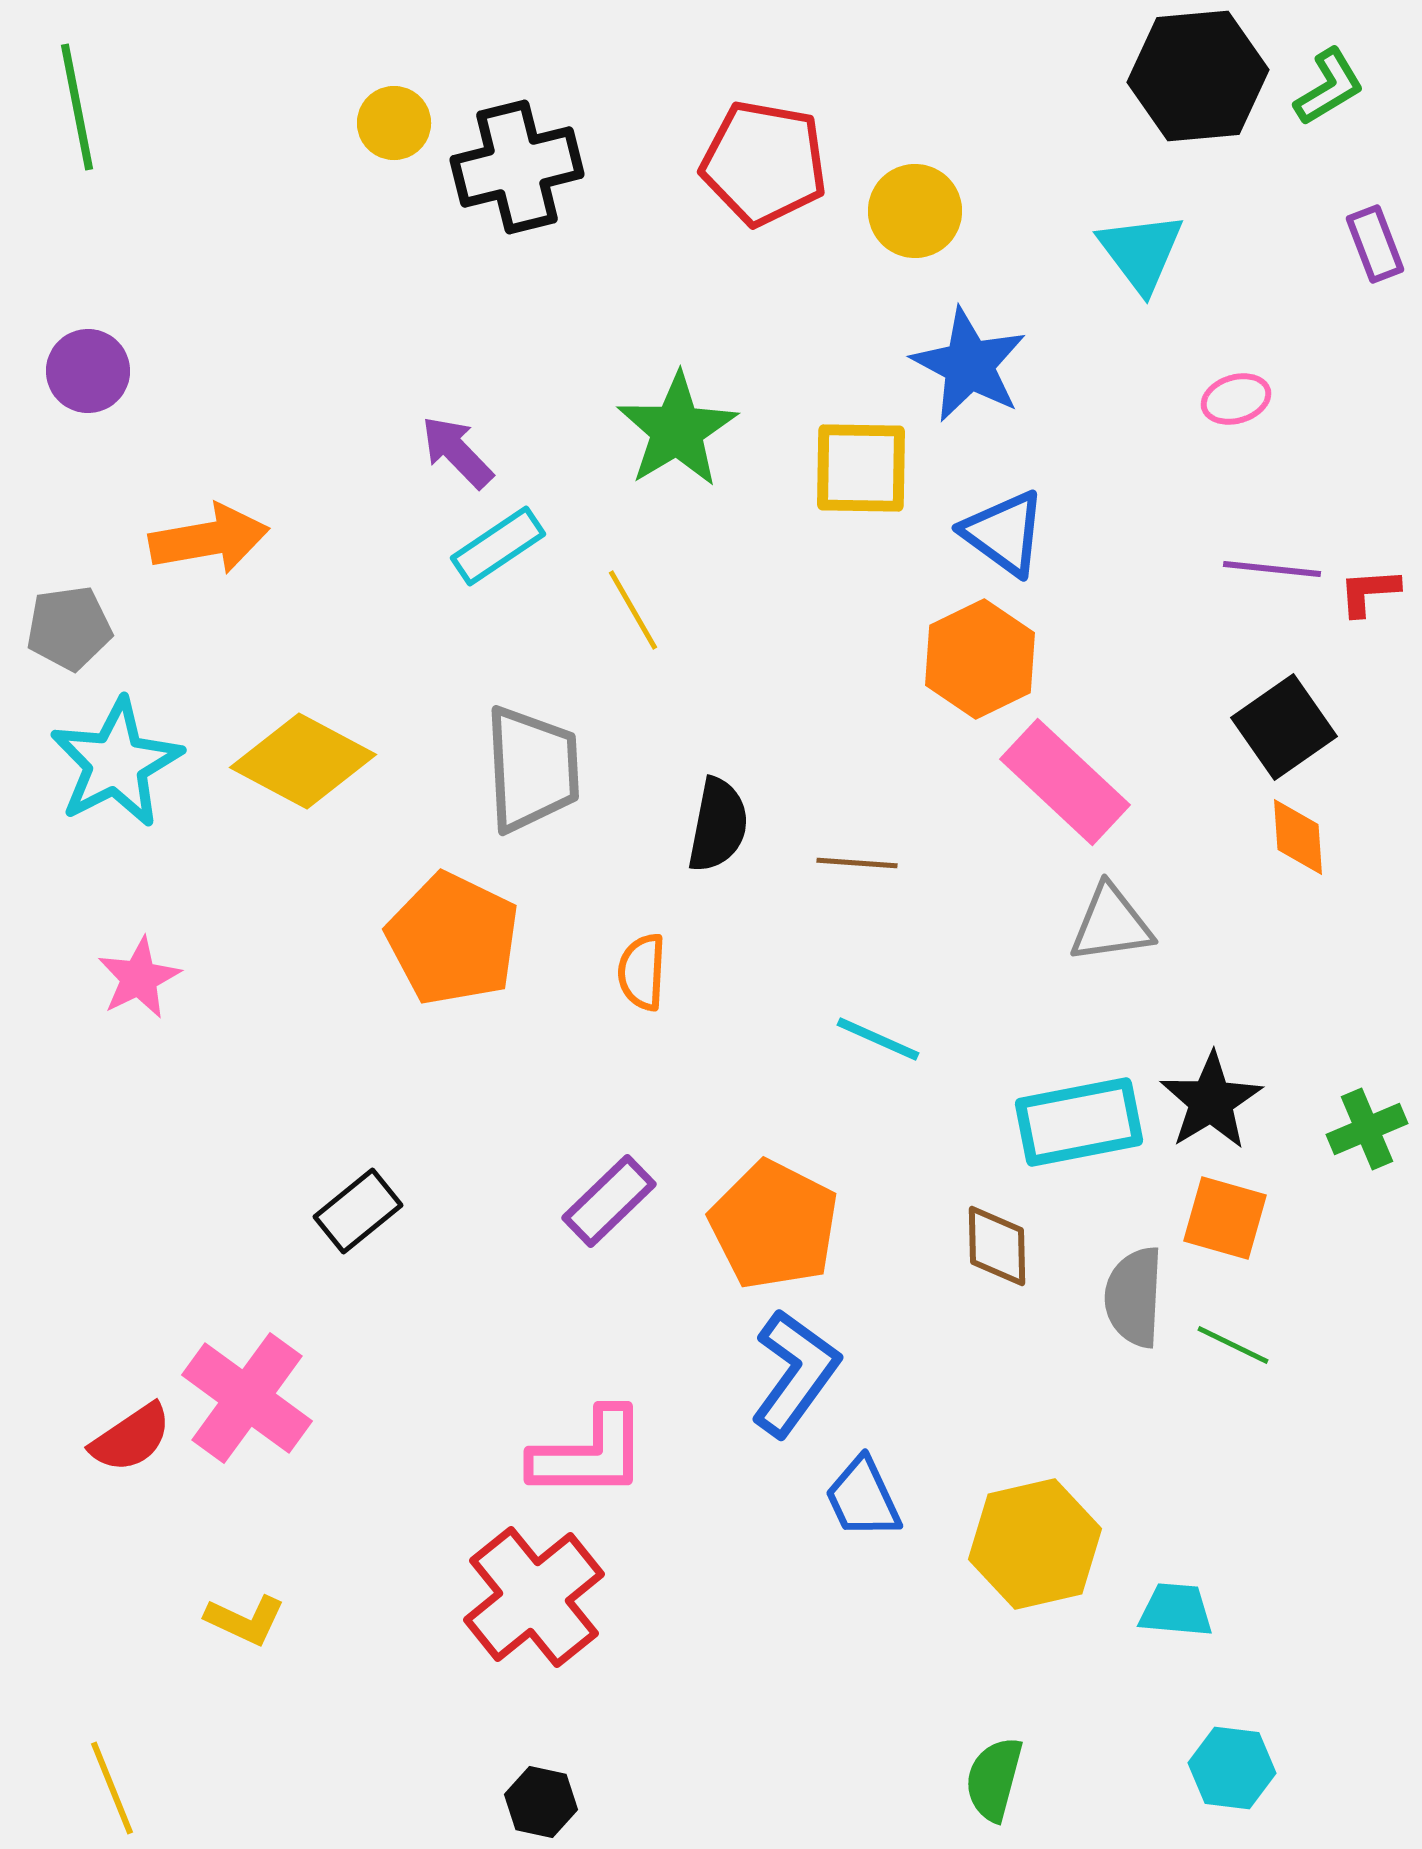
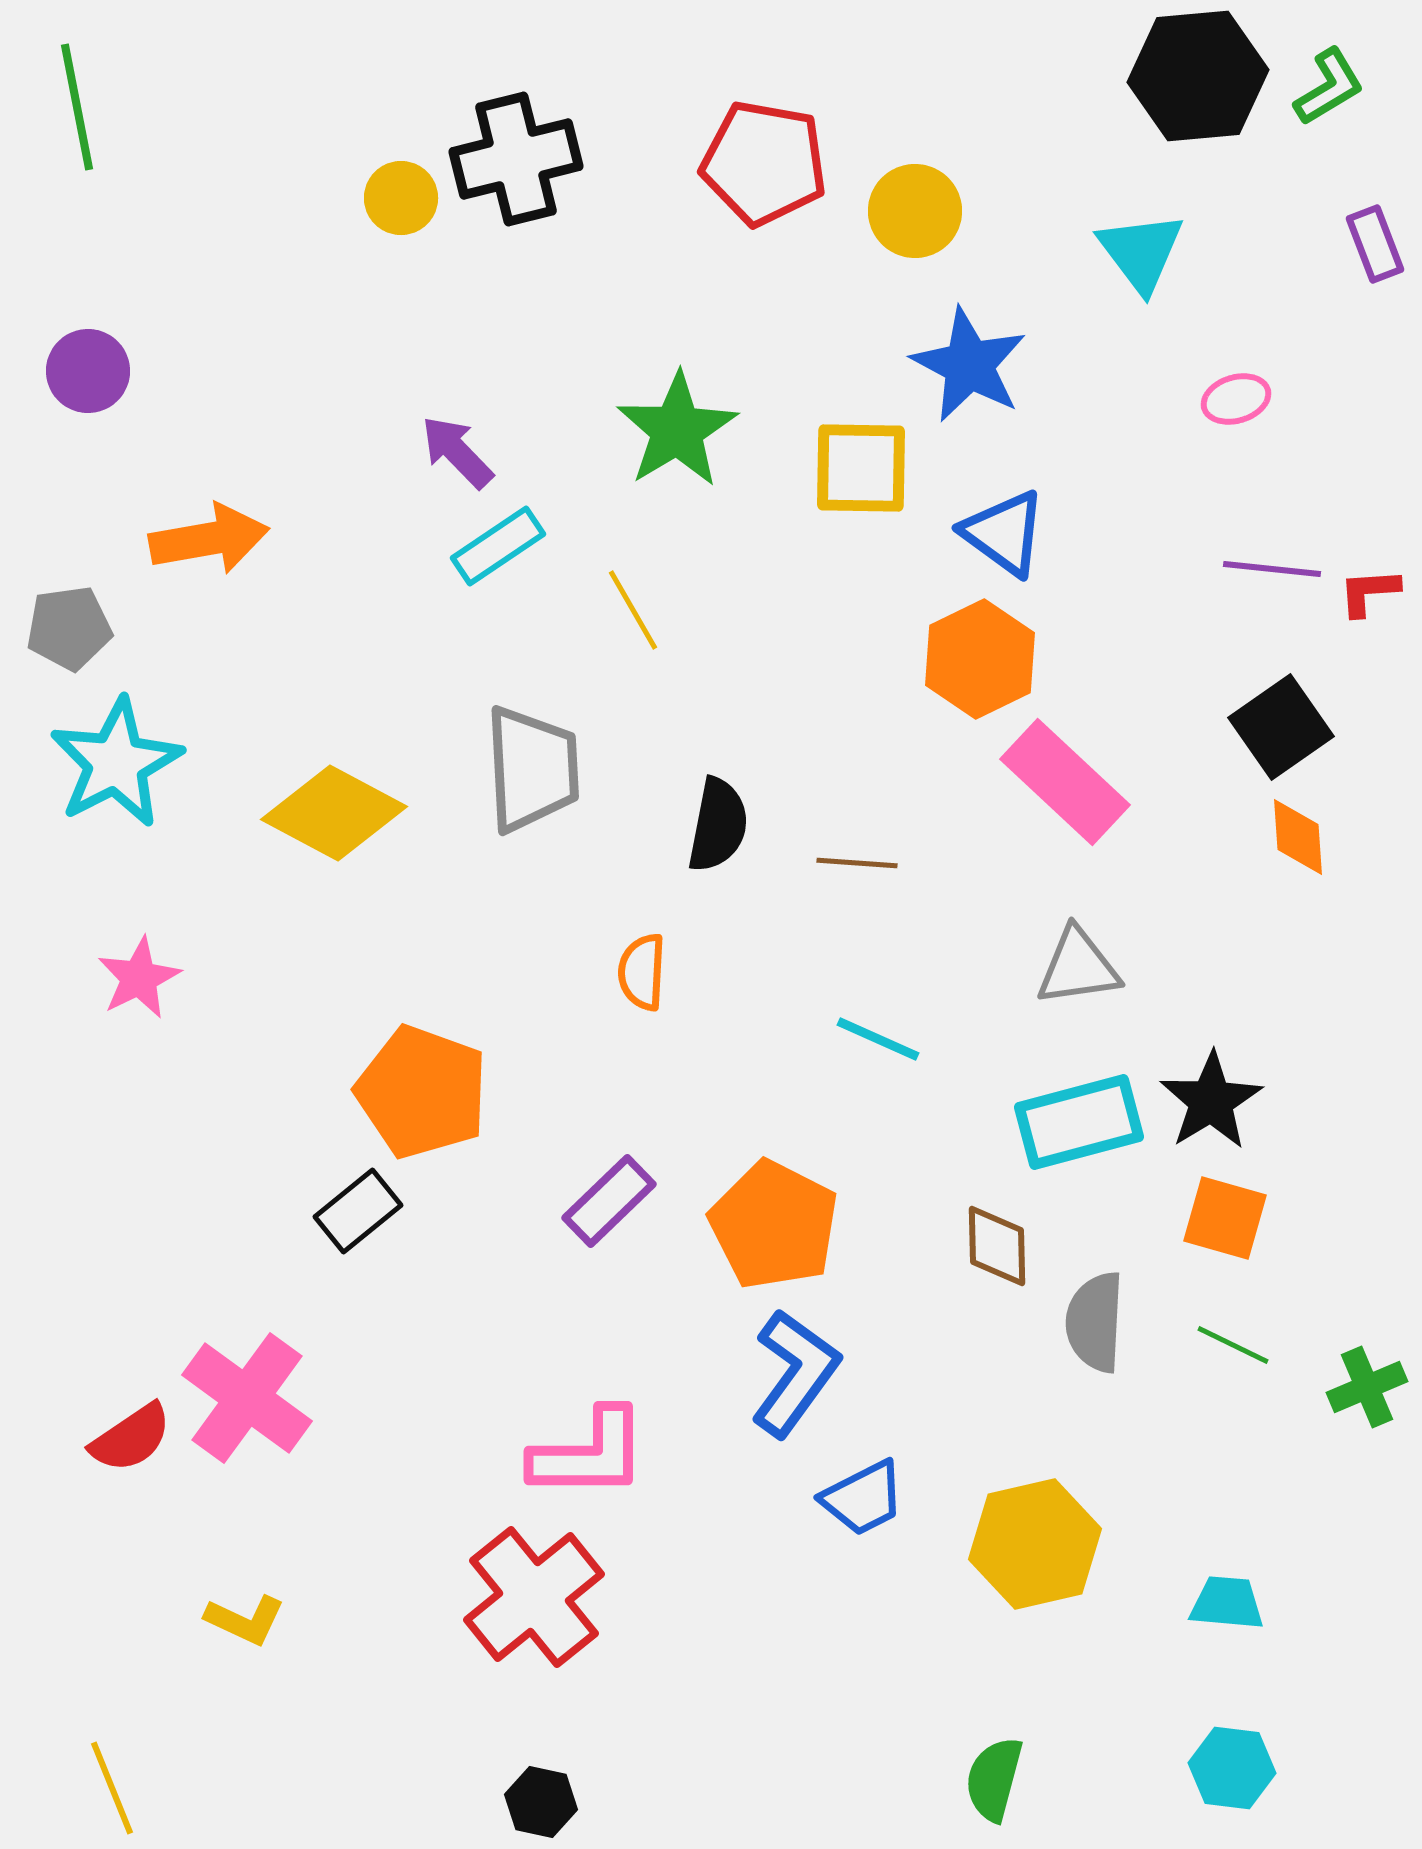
yellow circle at (394, 123): moved 7 px right, 75 px down
black cross at (517, 167): moved 1 px left, 8 px up
black square at (1284, 727): moved 3 px left
yellow diamond at (303, 761): moved 31 px right, 52 px down
gray triangle at (1111, 924): moved 33 px left, 43 px down
orange pentagon at (453, 939): moved 31 px left, 153 px down; rotated 6 degrees counterclockwise
cyan rectangle at (1079, 1122): rotated 4 degrees counterclockwise
green cross at (1367, 1129): moved 258 px down
gray semicircle at (1134, 1297): moved 39 px left, 25 px down
blue trapezoid at (863, 1498): rotated 92 degrees counterclockwise
cyan trapezoid at (1176, 1610): moved 51 px right, 7 px up
